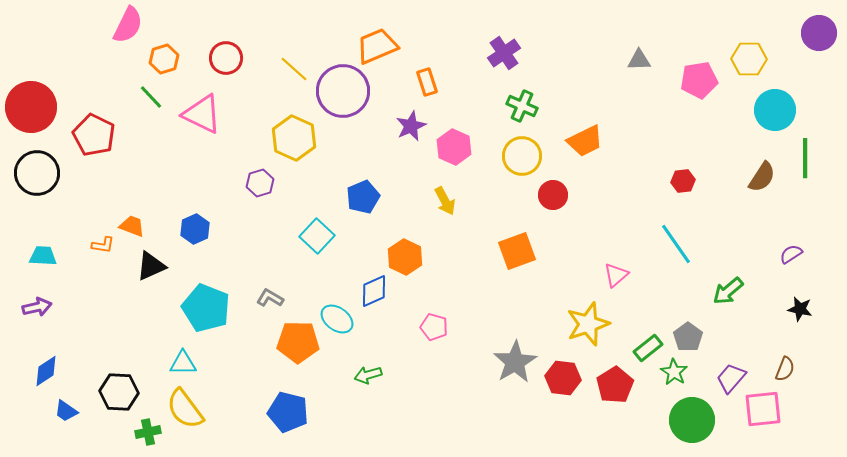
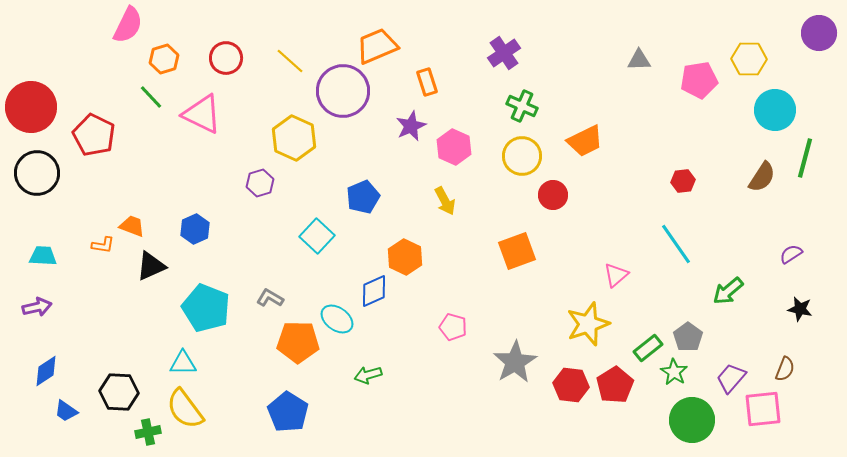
yellow line at (294, 69): moved 4 px left, 8 px up
green line at (805, 158): rotated 15 degrees clockwise
pink pentagon at (434, 327): moved 19 px right
red hexagon at (563, 378): moved 8 px right, 7 px down
blue pentagon at (288, 412): rotated 18 degrees clockwise
